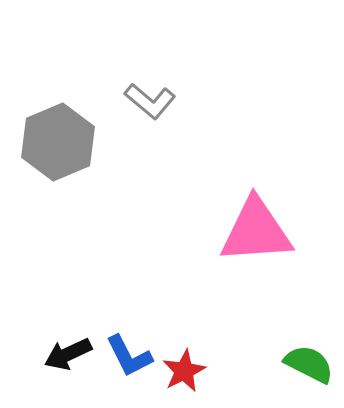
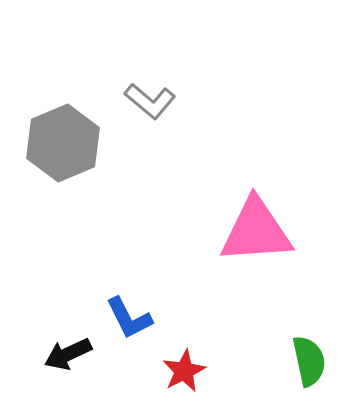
gray hexagon: moved 5 px right, 1 px down
blue L-shape: moved 38 px up
green semicircle: moved 3 px up; rotated 51 degrees clockwise
